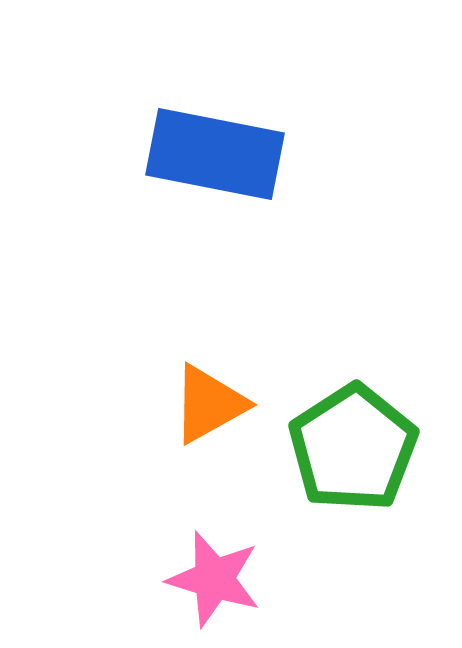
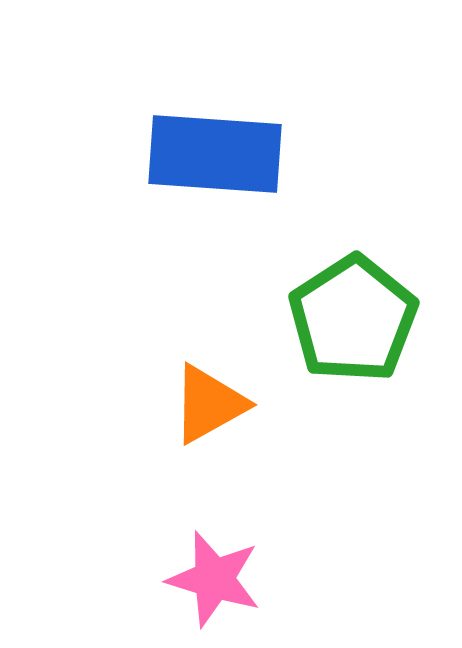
blue rectangle: rotated 7 degrees counterclockwise
green pentagon: moved 129 px up
